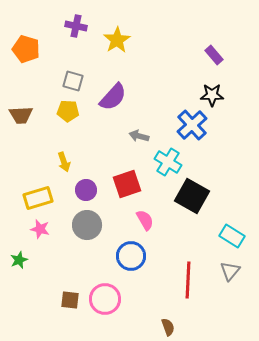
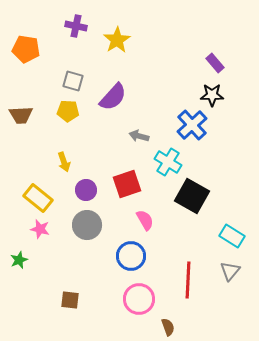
orange pentagon: rotated 8 degrees counterclockwise
purple rectangle: moved 1 px right, 8 px down
yellow rectangle: rotated 56 degrees clockwise
pink circle: moved 34 px right
